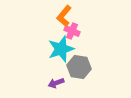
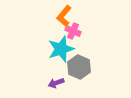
pink cross: moved 1 px right
gray hexagon: rotated 15 degrees clockwise
